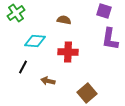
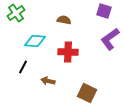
purple L-shape: rotated 45 degrees clockwise
brown square: rotated 24 degrees counterclockwise
